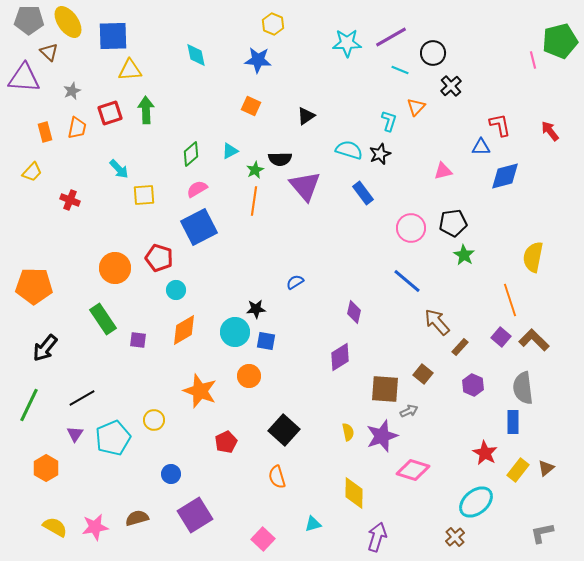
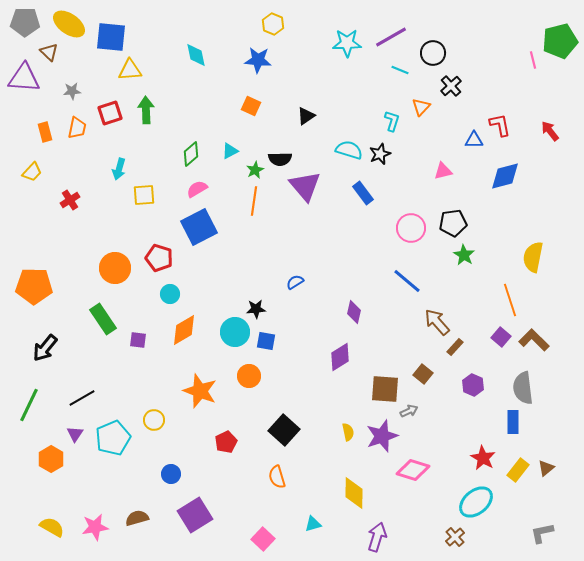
gray pentagon at (29, 20): moved 4 px left, 2 px down
yellow ellipse at (68, 22): moved 1 px right, 2 px down; rotated 20 degrees counterclockwise
blue square at (113, 36): moved 2 px left, 1 px down; rotated 8 degrees clockwise
gray star at (72, 91): rotated 18 degrees clockwise
orange triangle at (416, 107): moved 5 px right
cyan L-shape at (389, 121): moved 3 px right
blue triangle at (481, 147): moved 7 px left, 7 px up
cyan arrow at (119, 169): rotated 60 degrees clockwise
red cross at (70, 200): rotated 36 degrees clockwise
cyan circle at (176, 290): moved 6 px left, 4 px down
brown rectangle at (460, 347): moved 5 px left
red star at (485, 453): moved 2 px left, 5 px down
orange hexagon at (46, 468): moved 5 px right, 9 px up
yellow semicircle at (55, 527): moved 3 px left
